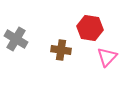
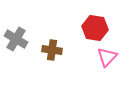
red hexagon: moved 5 px right
brown cross: moved 9 px left
